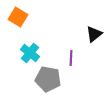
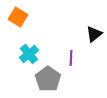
cyan cross: moved 1 px left, 1 px down; rotated 12 degrees clockwise
gray pentagon: rotated 25 degrees clockwise
